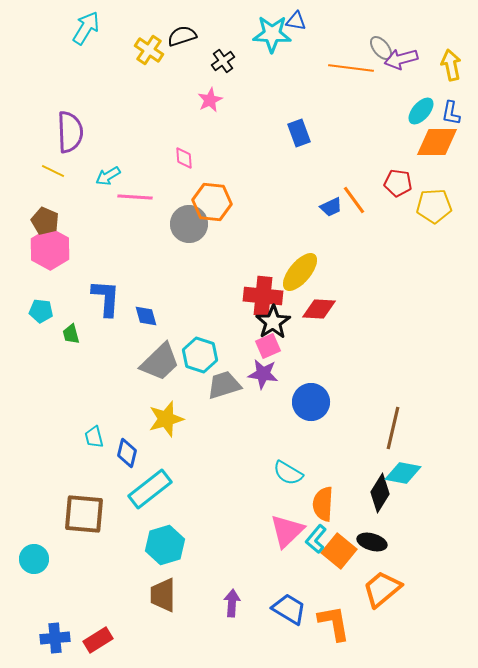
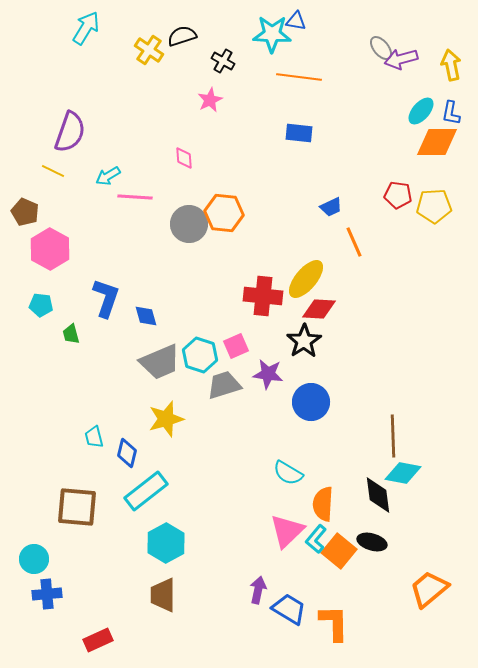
black cross at (223, 61): rotated 25 degrees counterclockwise
orange line at (351, 68): moved 52 px left, 9 px down
purple semicircle at (70, 132): rotated 21 degrees clockwise
blue rectangle at (299, 133): rotated 64 degrees counterclockwise
red pentagon at (398, 183): moved 12 px down
orange line at (354, 200): moved 42 px down; rotated 12 degrees clockwise
orange hexagon at (212, 202): moved 12 px right, 11 px down
brown pentagon at (45, 221): moved 20 px left, 9 px up
yellow ellipse at (300, 272): moved 6 px right, 7 px down
blue L-shape at (106, 298): rotated 15 degrees clockwise
cyan pentagon at (41, 311): moved 6 px up
black star at (273, 322): moved 31 px right, 19 px down
pink square at (268, 346): moved 32 px left
gray trapezoid at (160, 362): rotated 21 degrees clockwise
purple star at (263, 374): moved 5 px right
brown line at (393, 428): moved 8 px down; rotated 15 degrees counterclockwise
cyan rectangle at (150, 489): moved 4 px left, 2 px down
black diamond at (380, 493): moved 2 px left, 2 px down; rotated 39 degrees counterclockwise
brown square at (84, 514): moved 7 px left, 7 px up
cyan hexagon at (165, 545): moved 1 px right, 2 px up; rotated 12 degrees counterclockwise
orange trapezoid at (382, 589): moved 47 px right
purple arrow at (232, 603): moved 26 px right, 13 px up; rotated 8 degrees clockwise
orange L-shape at (334, 623): rotated 9 degrees clockwise
blue cross at (55, 638): moved 8 px left, 44 px up
red rectangle at (98, 640): rotated 8 degrees clockwise
